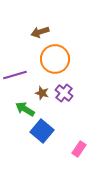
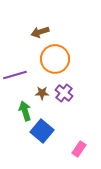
brown star: rotated 16 degrees counterclockwise
green arrow: moved 2 px down; rotated 42 degrees clockwise
